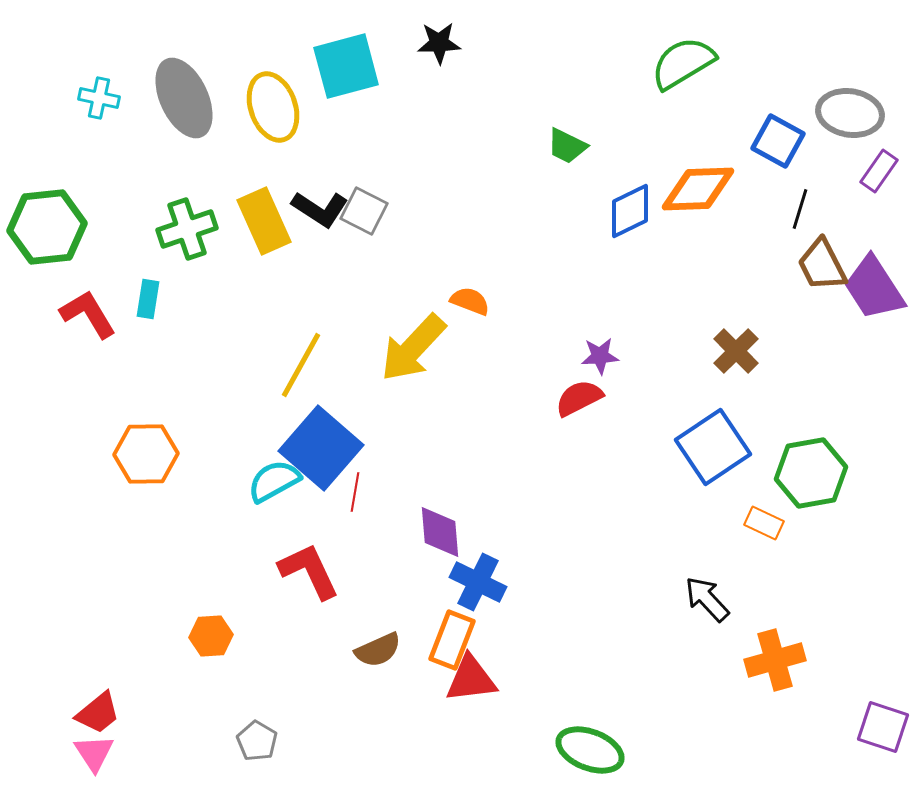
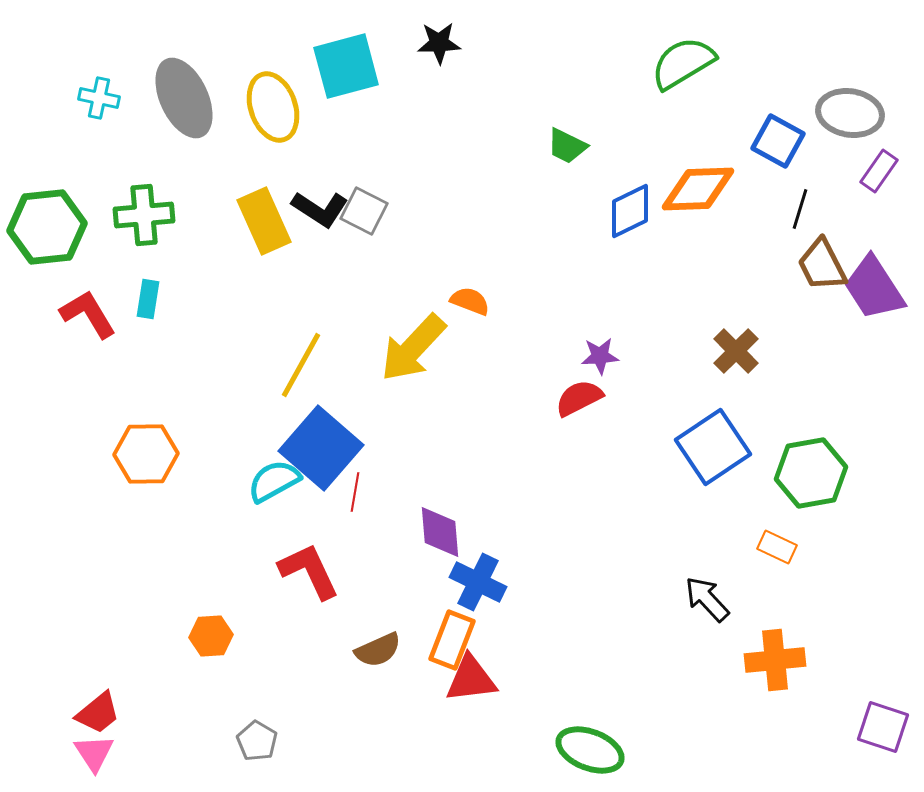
green cross at (187, 229): moved 43 px left, 14 px up; rotated 14 degrees clockwise
orange rectangle at (764, 523): moved 13 px right, 24 px down
orange cross at (775, 660): rotated 10 degrees clockwise
